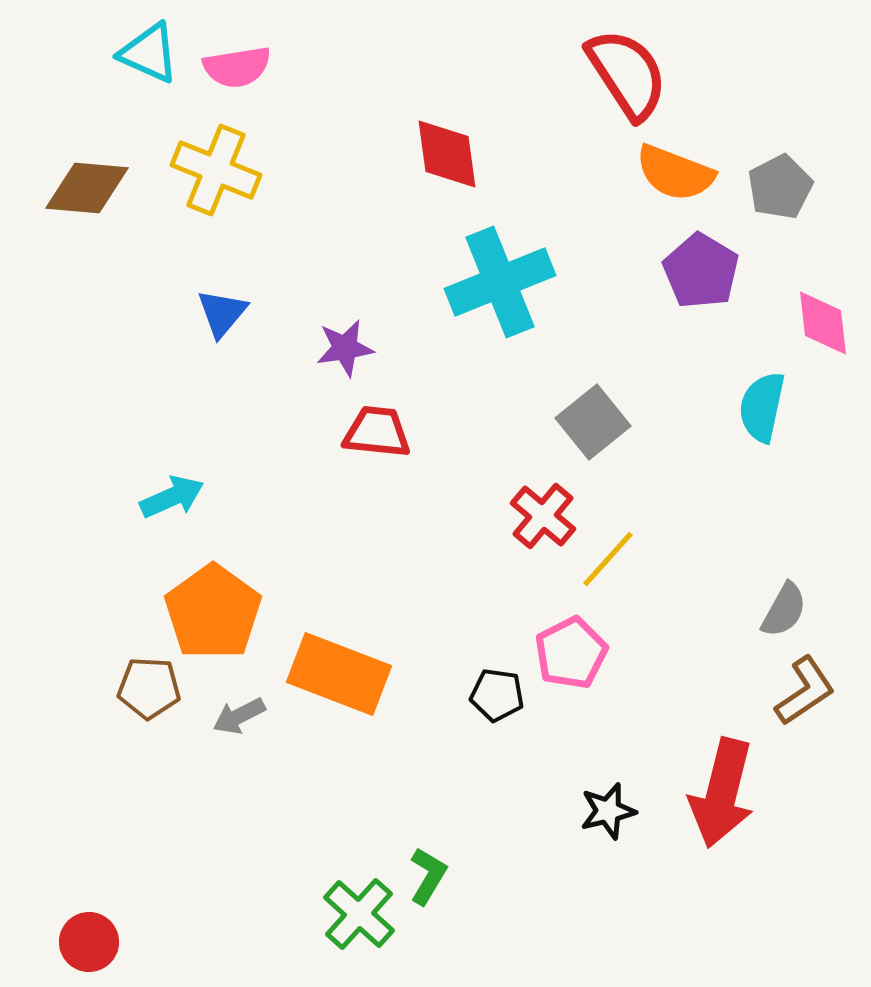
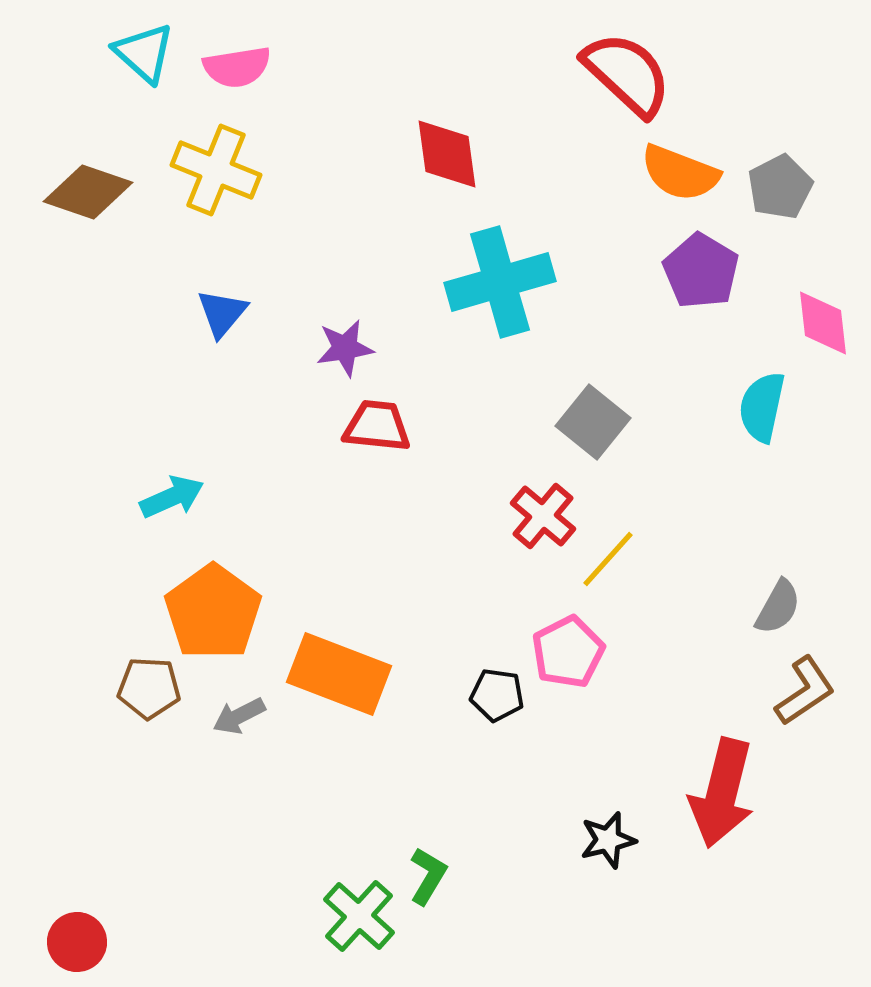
cyan triangle: moved 5 px left; rotated 18 degrees clockwise
red semicircle: rotated 14 degrees counterclockwise
orange semicircle: moved 5 px right
brown diamond: moved 1 px right, 4 px down; rotated 14 degrees clockwise
cyan cross: rotated 6 degrees clockwise
gray square: rotated 12 degrees counterclockwise
red trapezoid: moved 6 px up
gray semicircle: moved 6 px left, 3 px up
pink pentagon: moved 3 px left, 1 px up
black star: moved 29 px down
green cross: moved 2 px down
red circle: moved 12 px left
